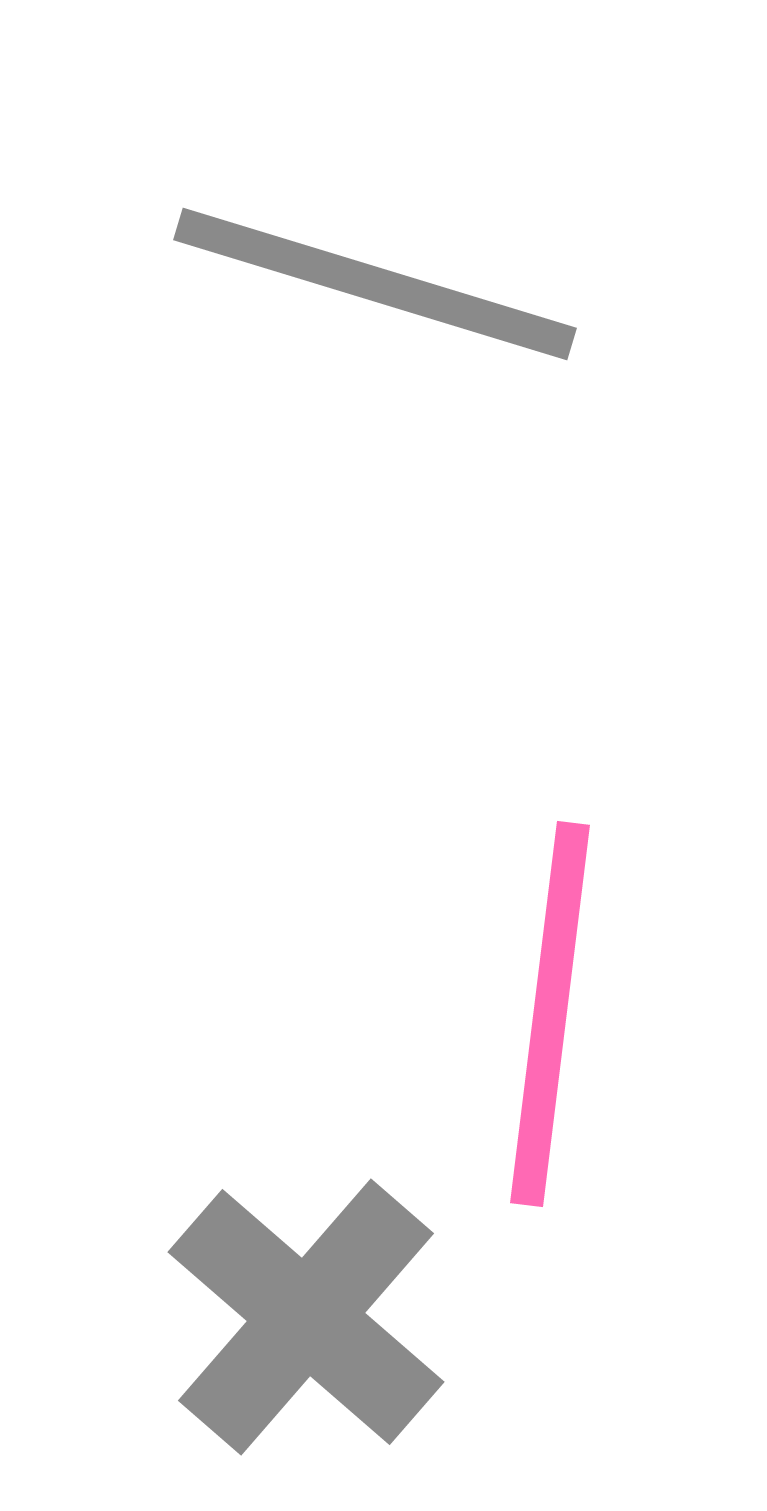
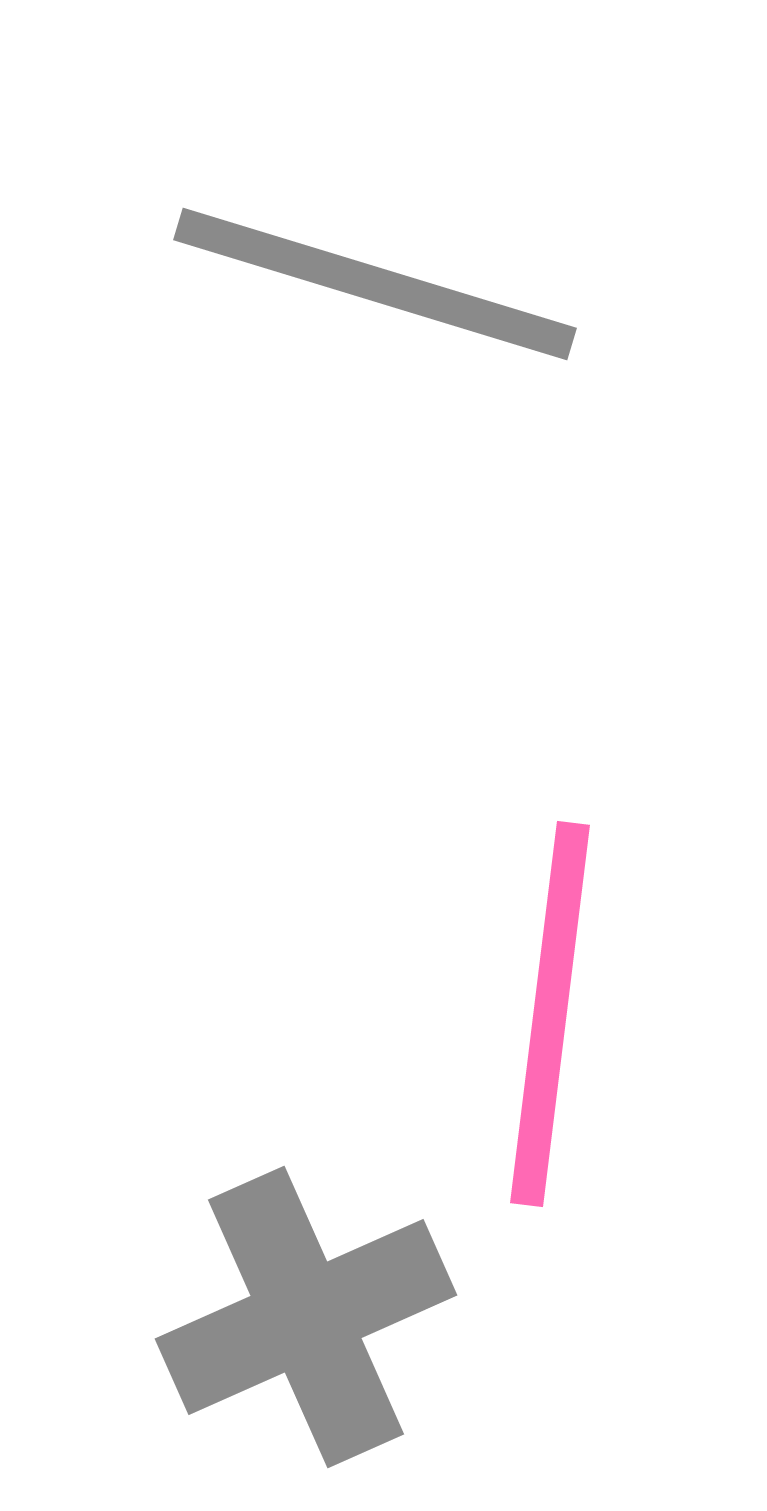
gray cross: rotated 25 degrees clockwise
